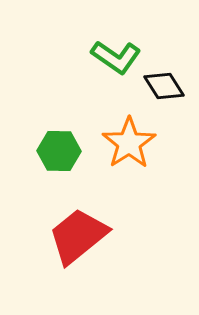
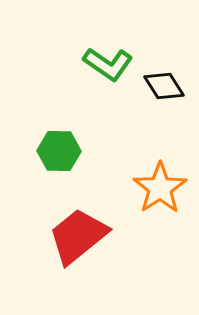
green L-shape: moved 8 px left, 7 px down
orange star: moved 31 px right, 45 px down
